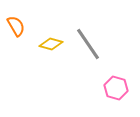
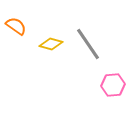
orange semicircle: rotated 25 degrees counterclockwise
pink hexagon: moved 3 px left, 3 px up; rotated 20 degrees counterclockwise
